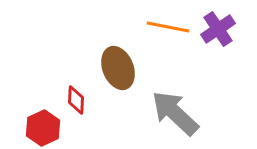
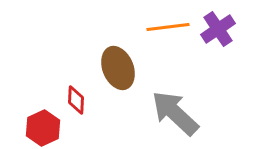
orange line: rotated 18 degrees counterclockwise
